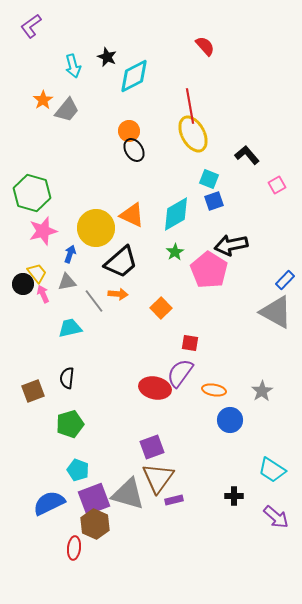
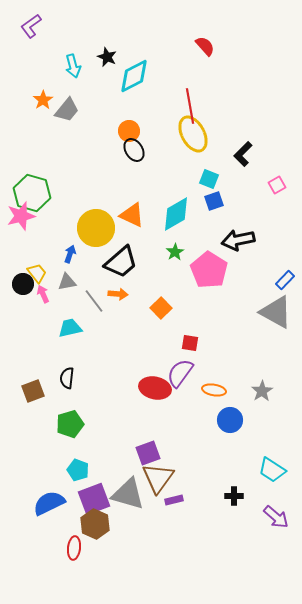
black L-shape at (247, 155): moved 4 px left, 1 px up; rotated 95 degrees counterclockwise
pink star at (43, 231): moved 22 px left, 15 px up
black arrow at (231, 245): moved 7 px right, 5 px up
purple square at (152, 447): moved 4 px left, 6 px down
